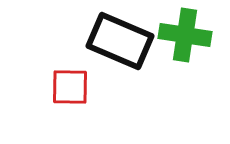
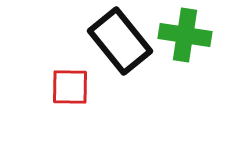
black rectangle: rotated 28 degrees clockwise
